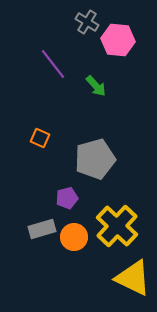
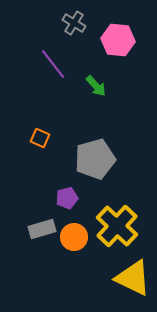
gray cross: moved 13 px left, 1 px down
